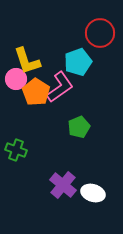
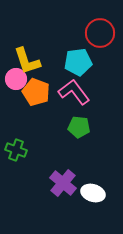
cyan pentagon: rotated 12 degrees clockwise
pink L-shape: moved 14 px right, 5 px down; rotated 92 degrees counterclockwise
orange pentagon: rotated 12 degrees counterclockwise
green pentagon: rotated 30 degrees clockwise
purple cross: moved 2 px up
